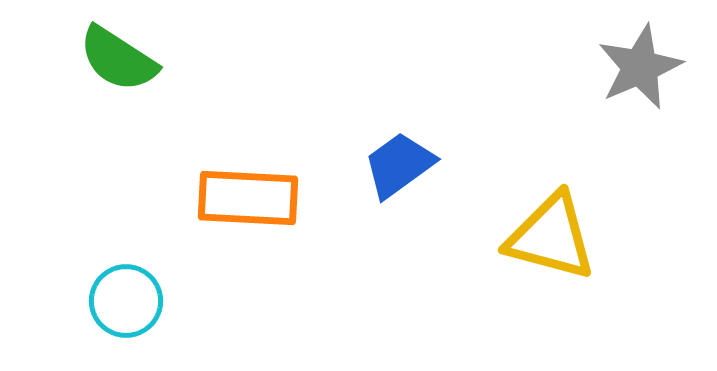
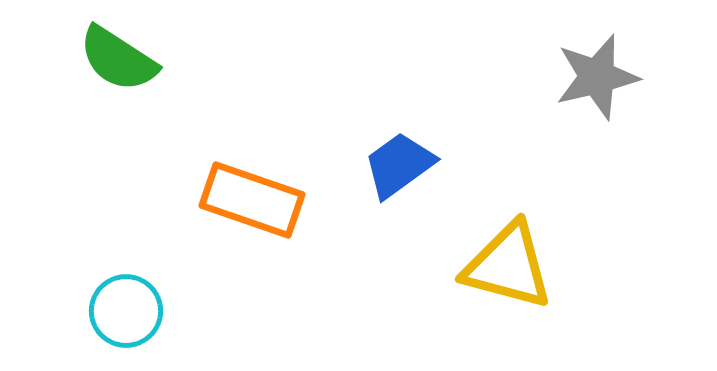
gray star: moved 43 px left, 10 px down; rotated 10 degrees clockwise
orange rectangle: moved 4 px right, 2 px down; rotated 16 degrees clockwise
yellow triangle: moved 43 px left, 29 px down
cyan circle: moved 10 px down
